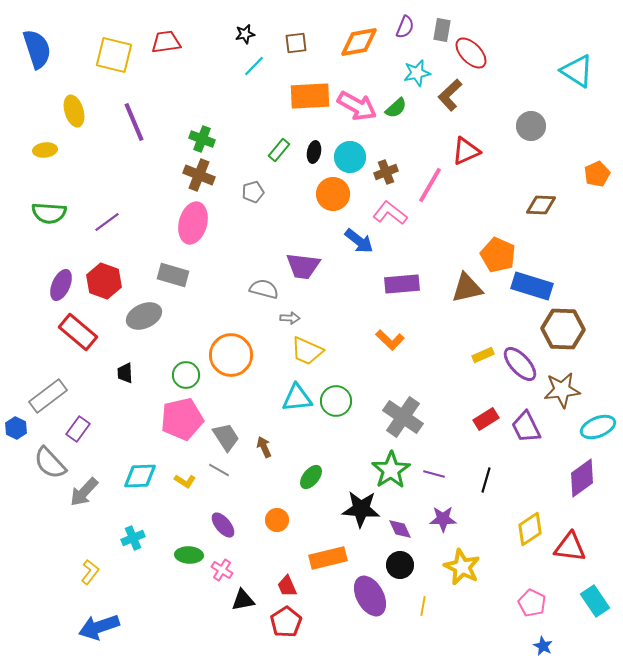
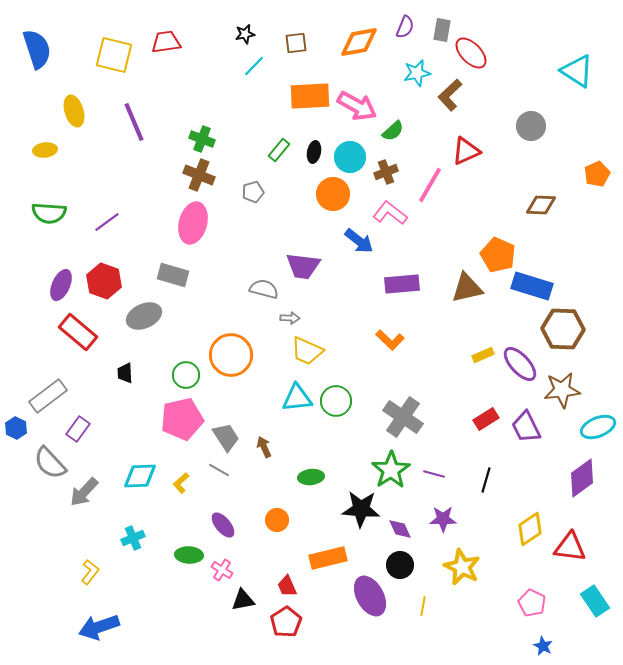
green semicircle at (396, 108): moved 3 px left, 23 px down
green ellipse at (311, 477): rotated 45 degrees clockwise
yellow L-shape at (185, 481): moved 4 px left, 2 px down; rotated 105 degrees clockwise
